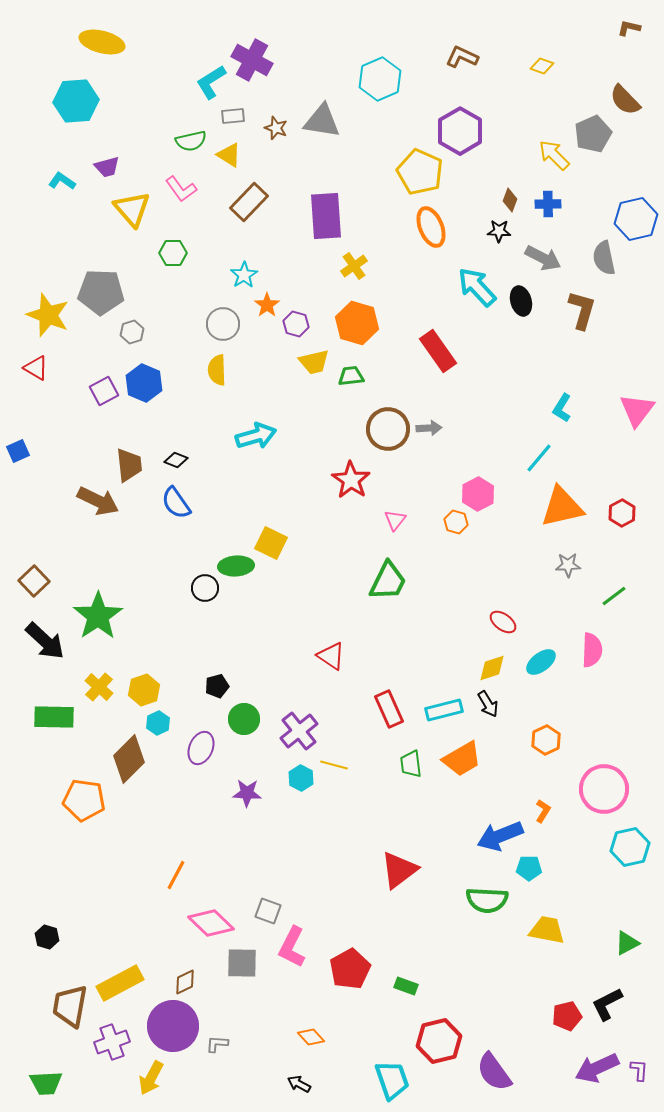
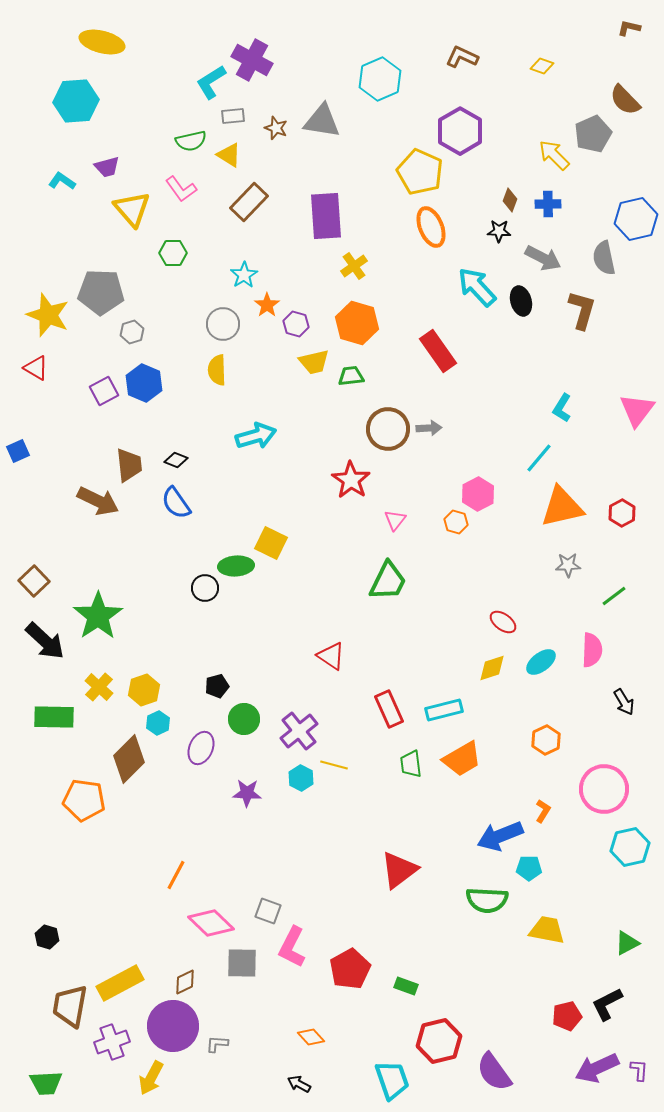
black arrow at (488, 704): moved 136 px right, 2 px up
